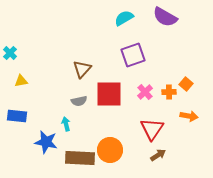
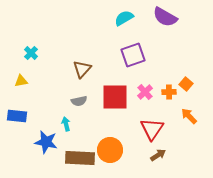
cyan cross: moved 21 px right
red square: moved 6 px right, 3 px down
orange arrow: rotated 144 degrees counterclockwise
